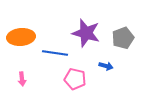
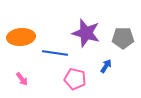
gray pentagon: rotated 20 degrees clockwise
blue arrow: rotated 72 degrees counterclockwise
pink arrow: rotated 32 degrees counterclockwise
